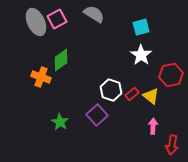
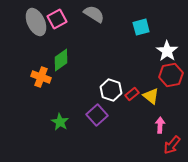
white star: moved 26 px right, 4 px up
pink arrow: moved 7 px right, 1 px up
red arrow: rotated 30 degrees clockwise
